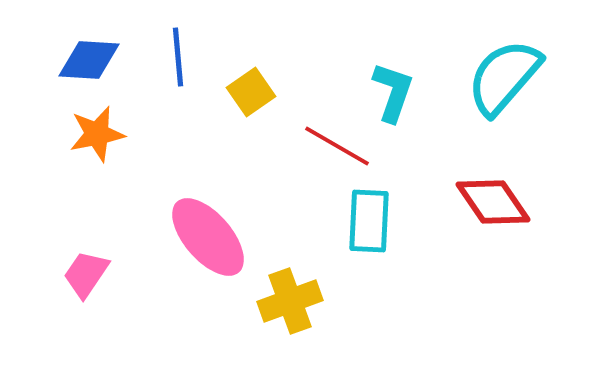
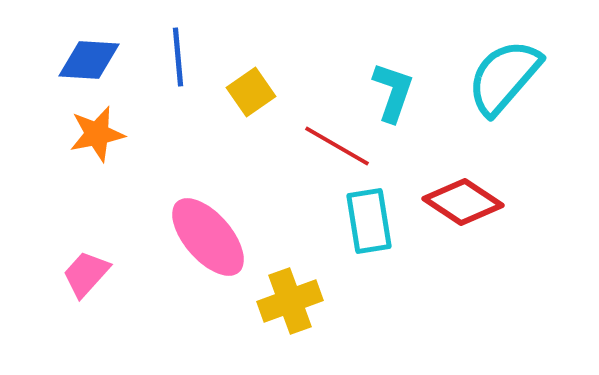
red diamond: moved 30 px left; rotated 22 degrees counterclockwise
cyan rectangle: rotated 12 degrees counterclockwise
pink trapezoid: rotated 8 degrees clockwise
